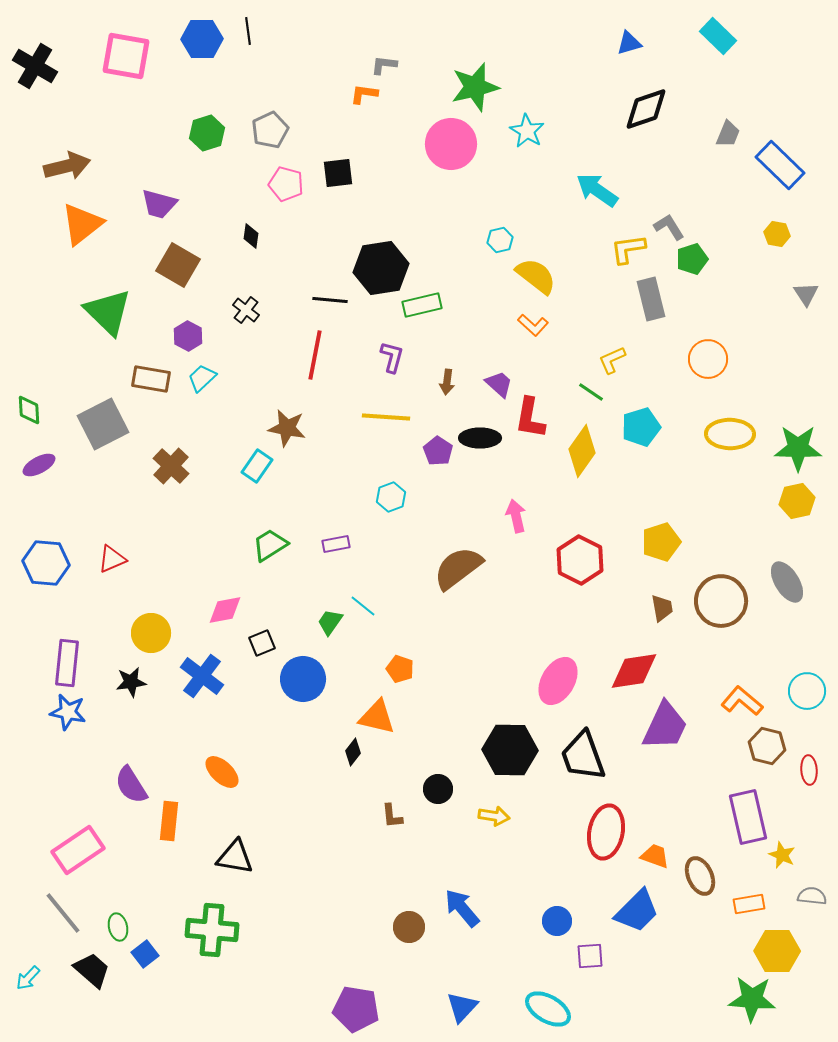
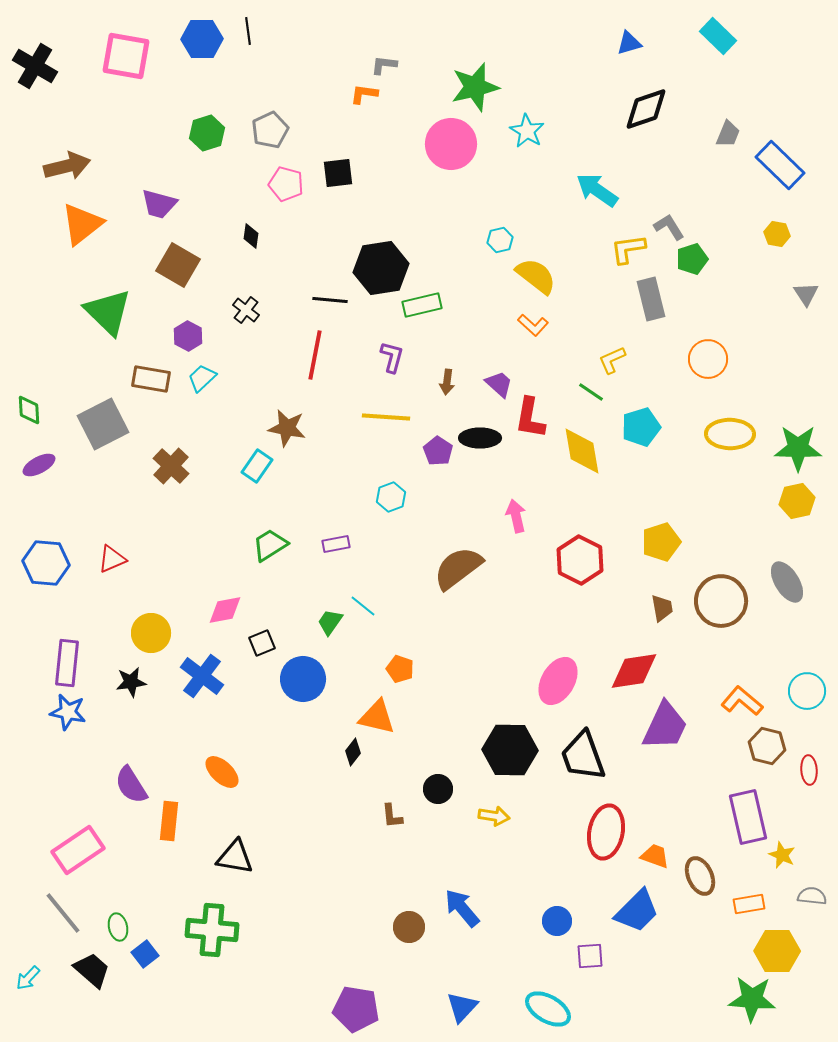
yellow diamond at (582, 451): rotated 45 degrees counterclockwise
